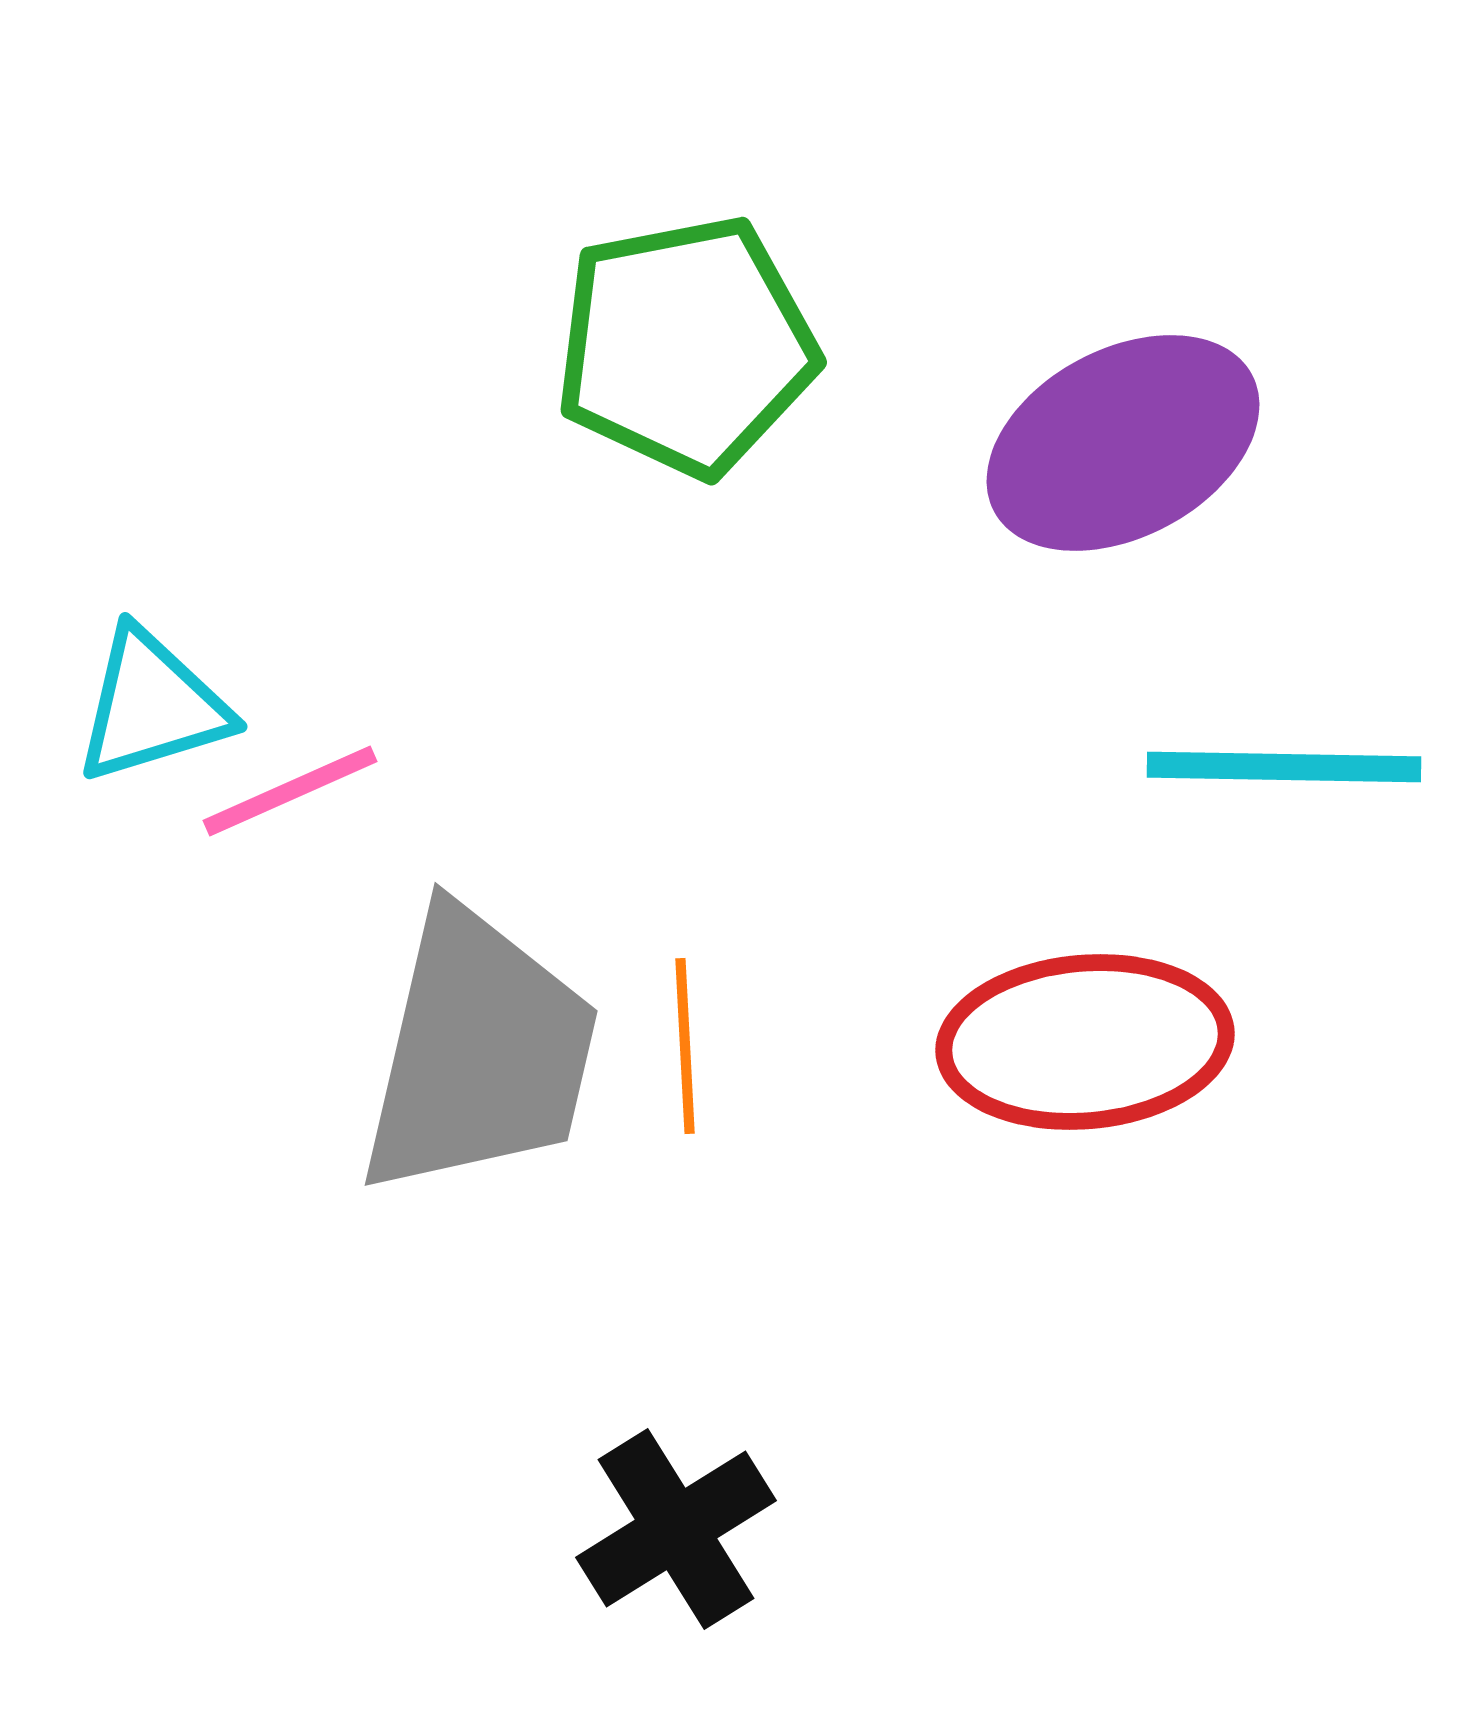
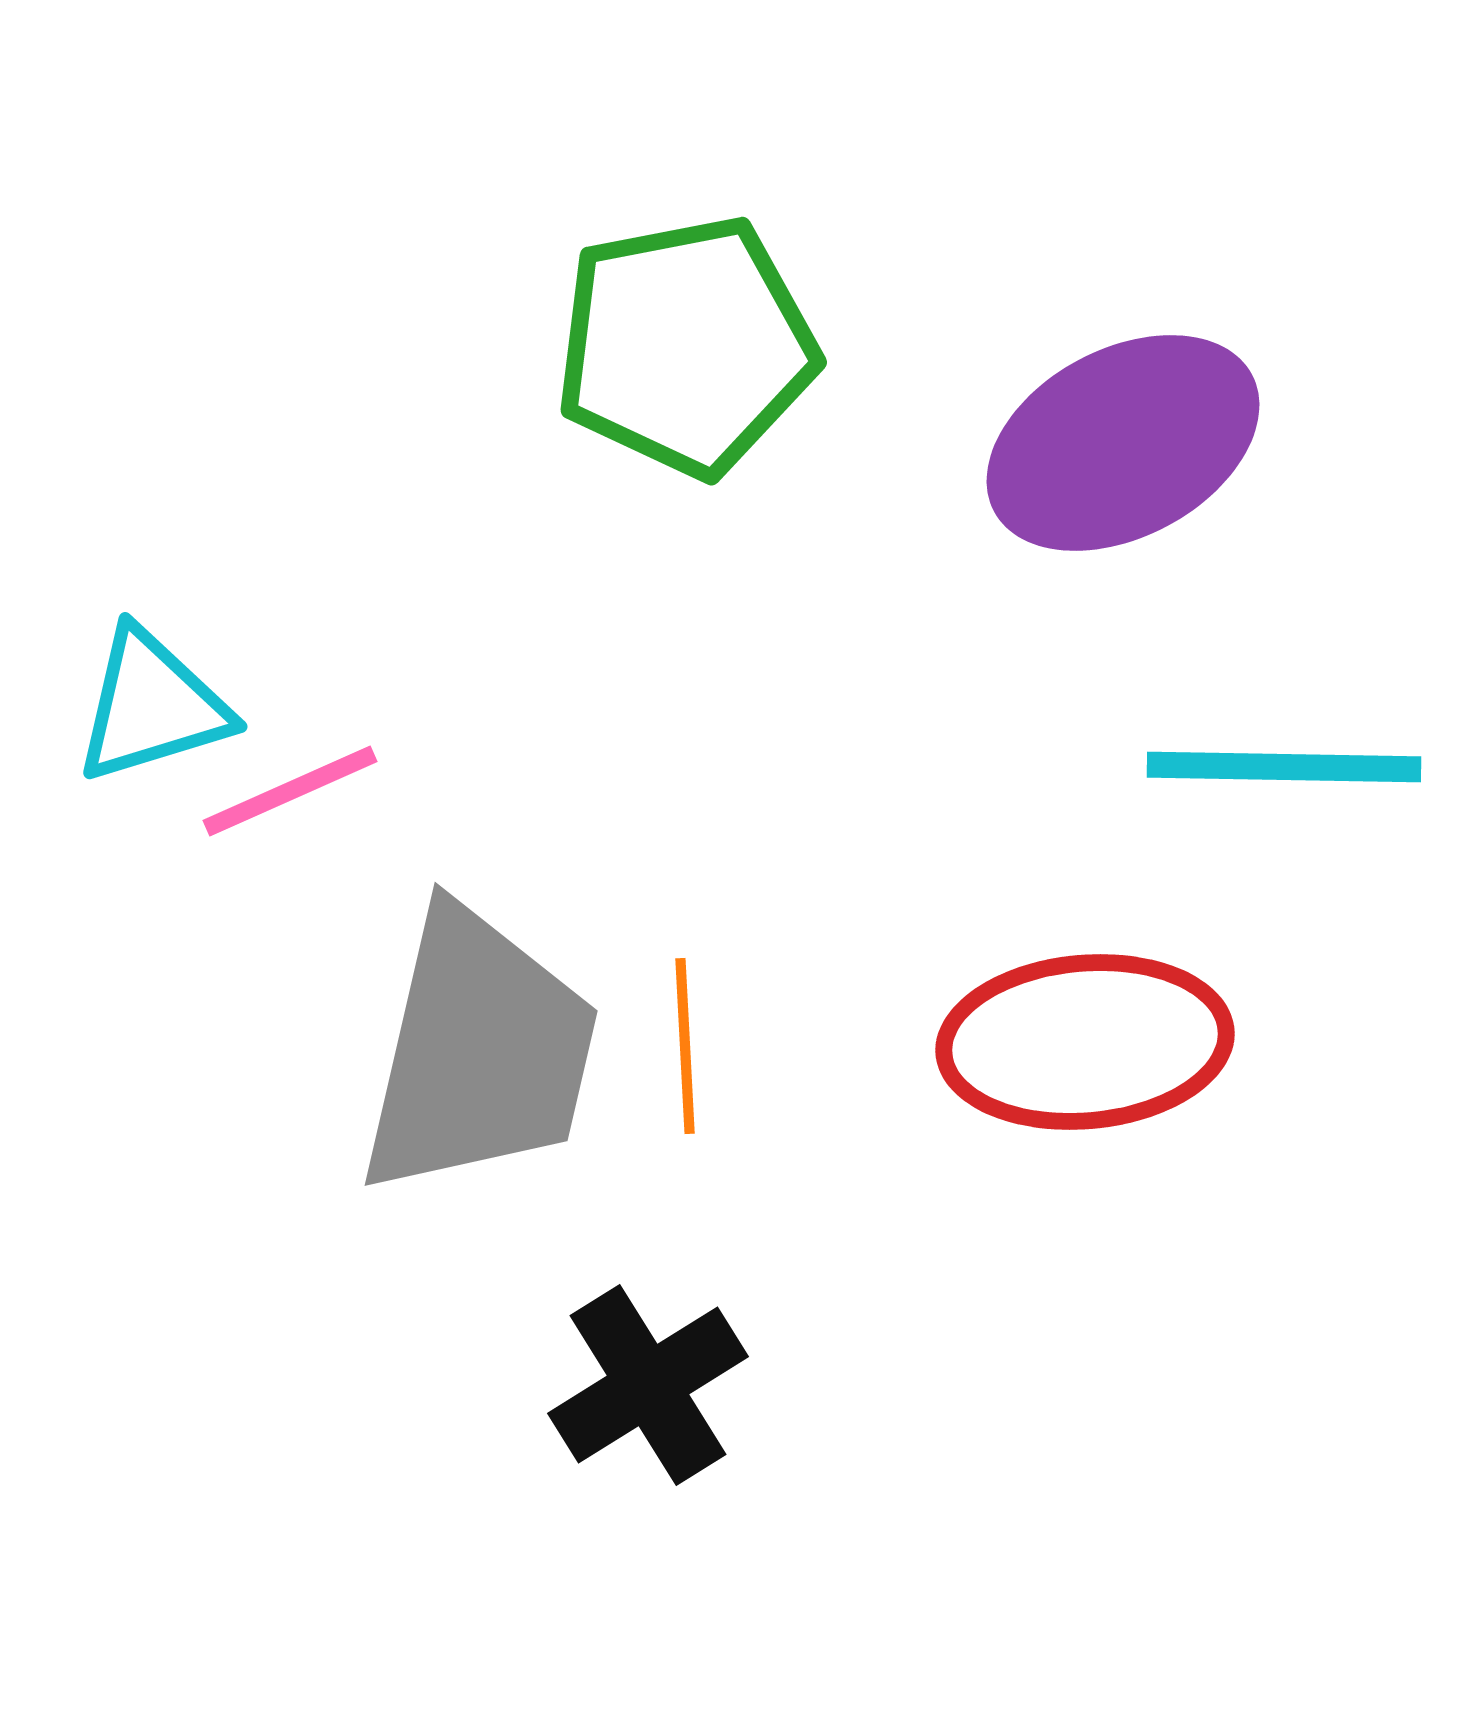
black cross: moved 28 px left, 144 px up
